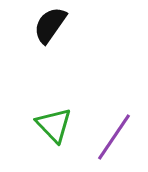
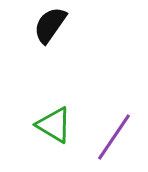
green triangle: rotated 15 degrees counterclockwise
